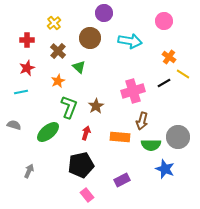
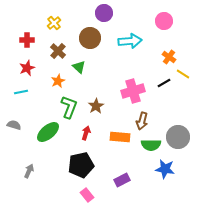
cyan arrow: rotated 15 degrees counterclockwise
blue star: rotated 12 degrees counterclockwise
